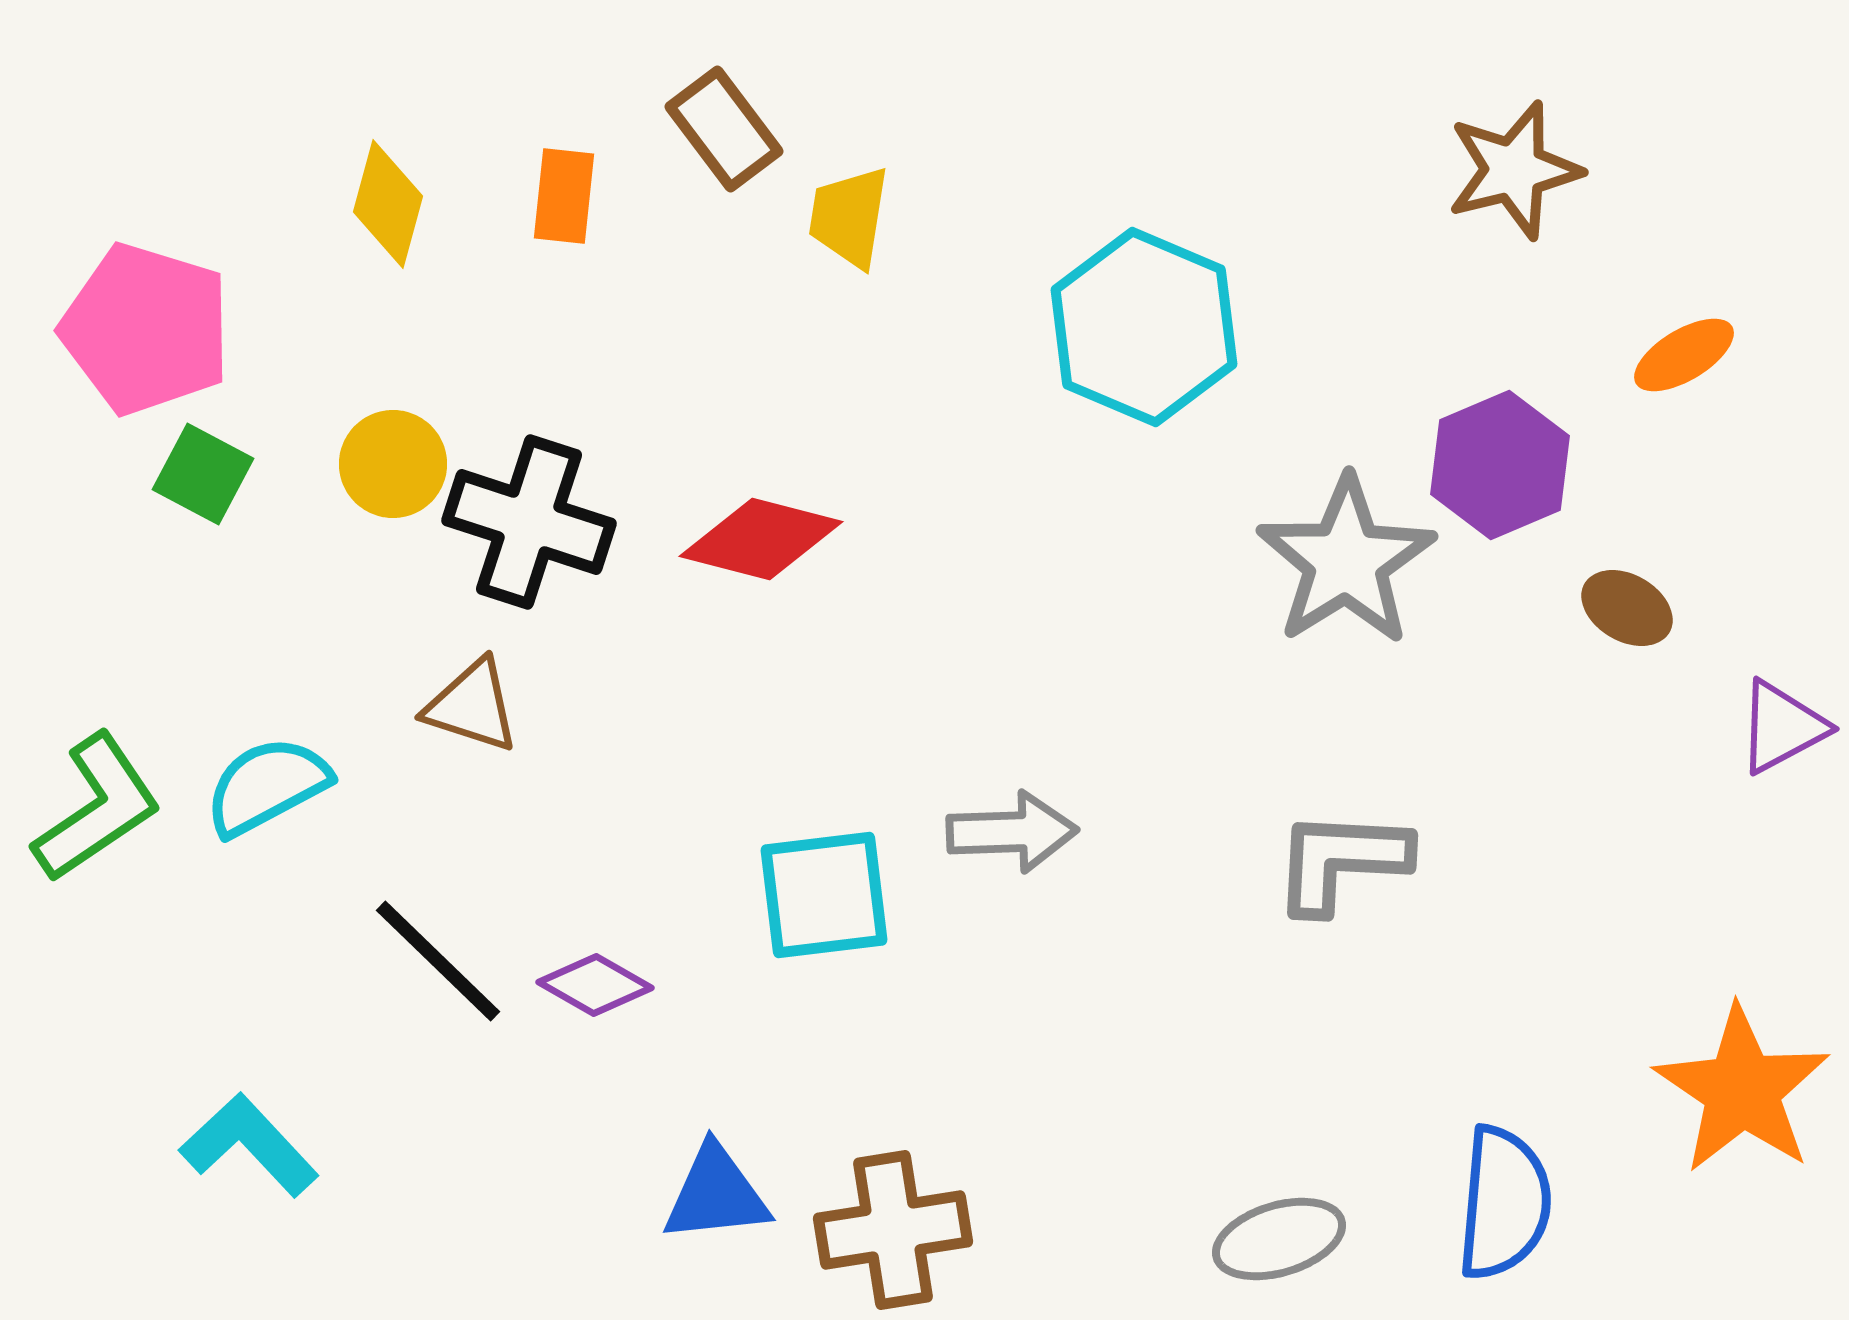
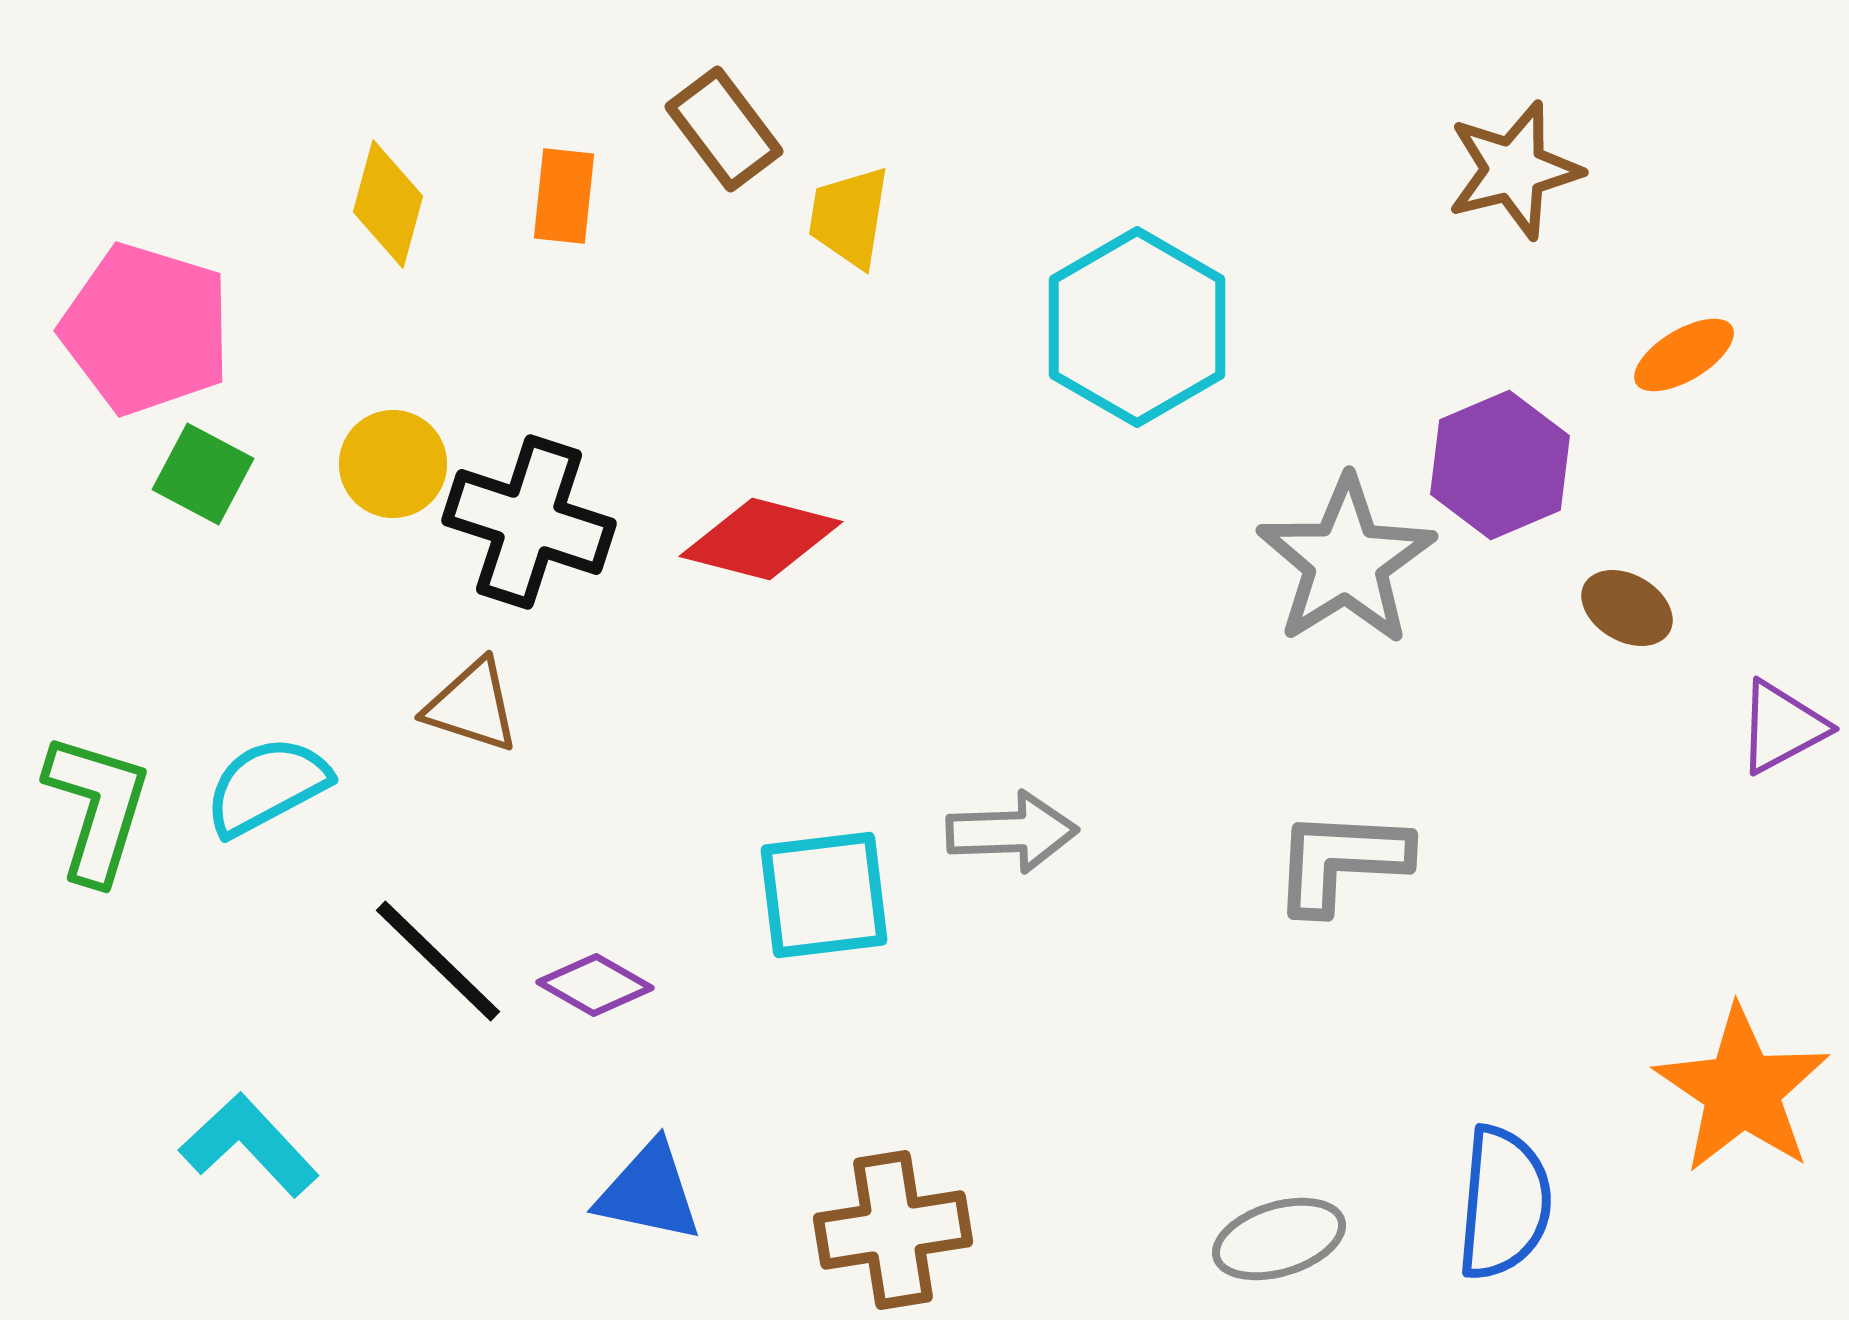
cyan hexagon: moved 7 px left; rotated 7 degrees clockwise
green L-shape: rotated 39 degrees counterclockwise
blue triangle: moved 67 px left, 2 px up; rotated 18 degrees clockwise
